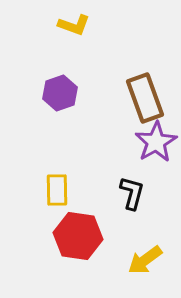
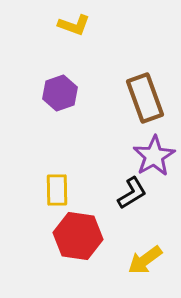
purple star: moved 2 px left, 14 px down
black L-shape: rotated 44 degrees clockwise
